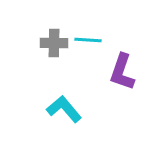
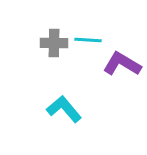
purple L-shape: moved 8 px up; rotated 102 degrees clockwise
